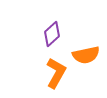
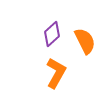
orange semicircle: moved 1 px left, 14 px up; rotated 104 degrees counterclockwise
